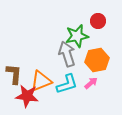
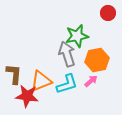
red circle: moved 10 px right, 8 px up
pink arrow: moved 2 px up
